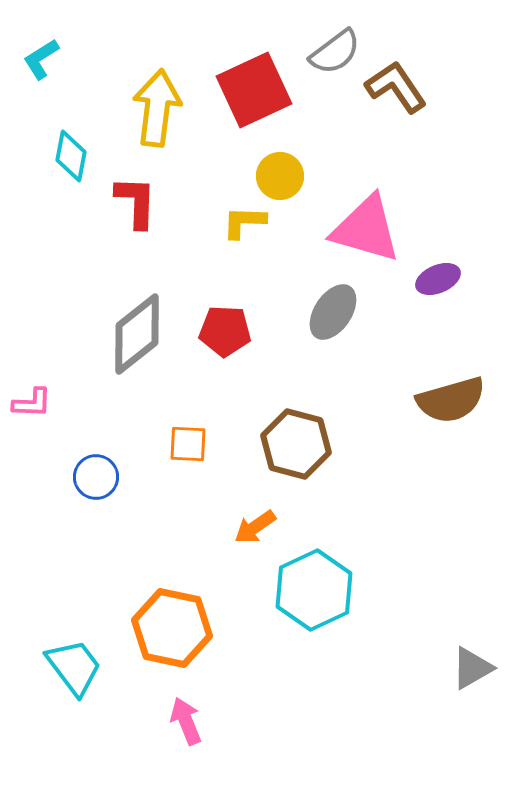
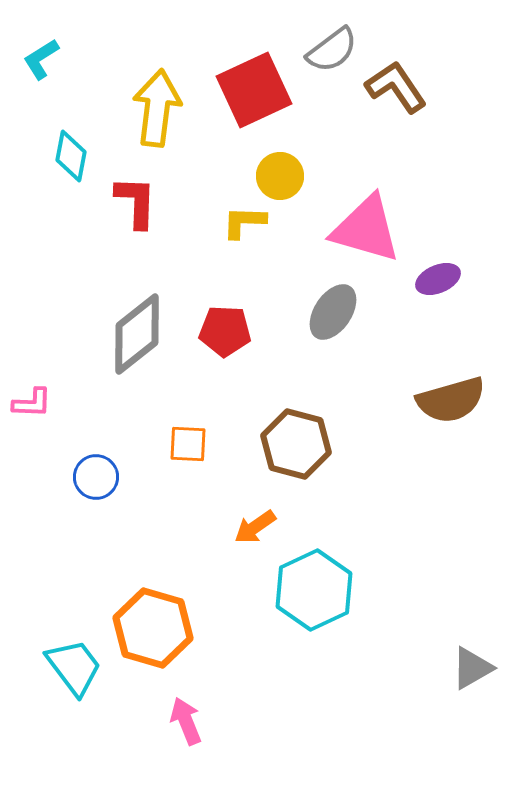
gray semicircle: moved 3 px left, 2 px up
orange hexagon: moved 19 px left; rotated 4 degrees clockwise
